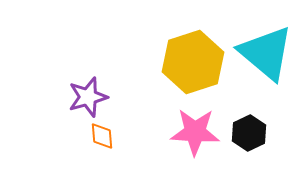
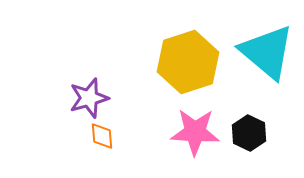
cyan triangle: moved 1 px right, 1 px up
yellow hexagon: moved 5 px left
purple star: moved 1 px right, 1 px down
black hexagon: rotated 8 degrees counterclockwise
